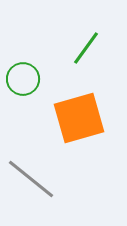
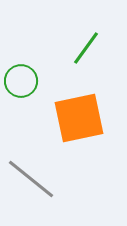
green circle: moved 2 px left, 2 px down
orange square: rotated 4 degrees clockwise
